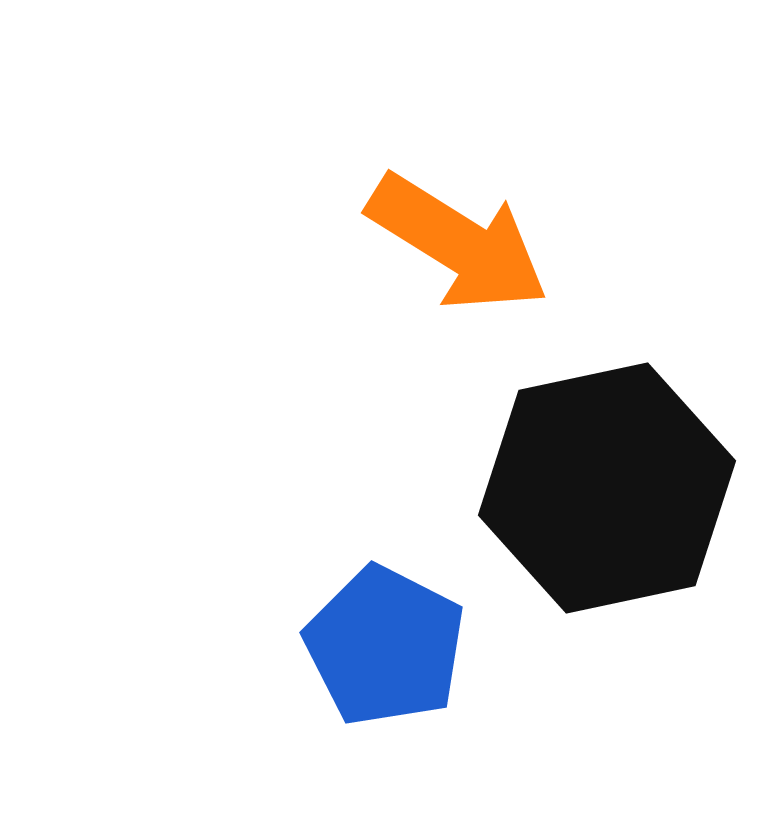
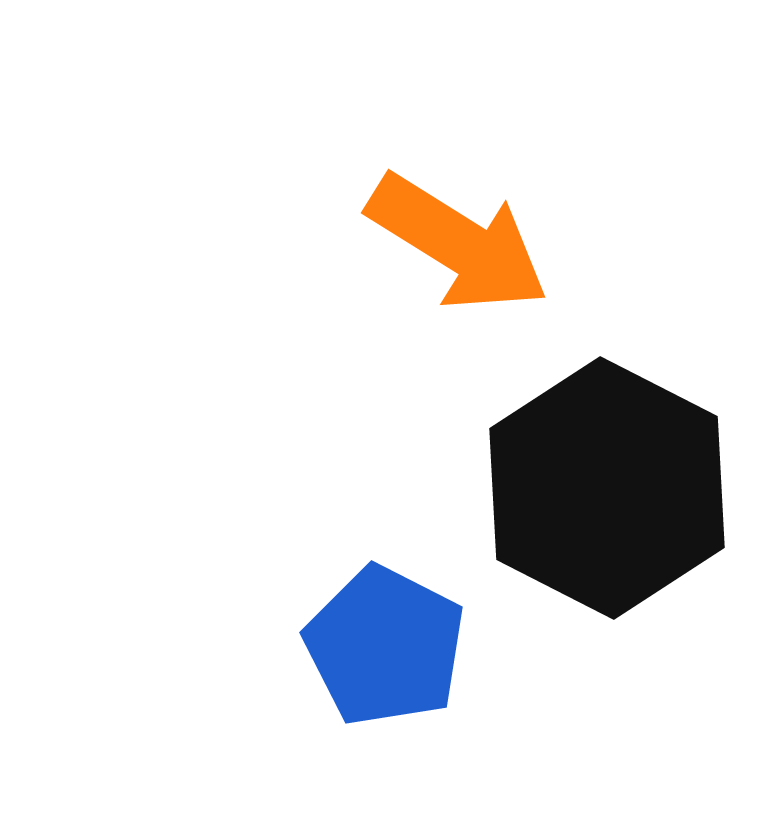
black hexagon: rotated 21 degrees counterclockwise
